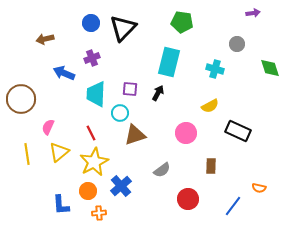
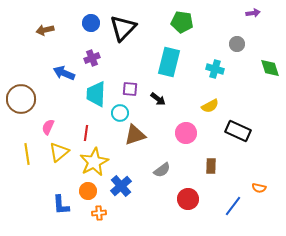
brown arrow: moved 9 px up
black arrow: moved 6 px down; rotated 98 degrees clockwise
red line: moved 5 px left; rotated 35 degrees clockwise
